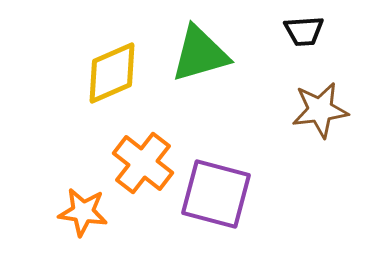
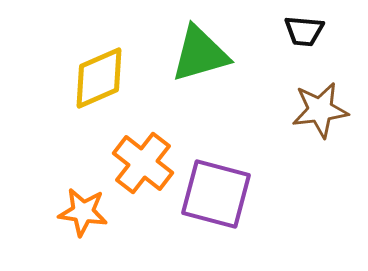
black trapezoid: rotated 9 degrees clockwise
yellow diamond: moved 13 px left, 5 px down
